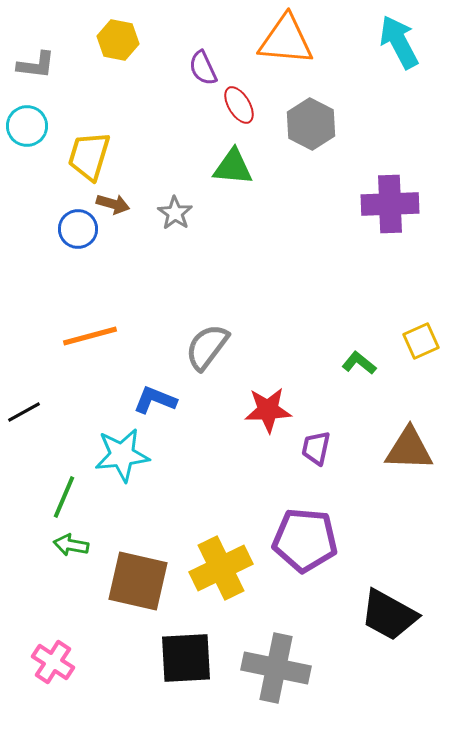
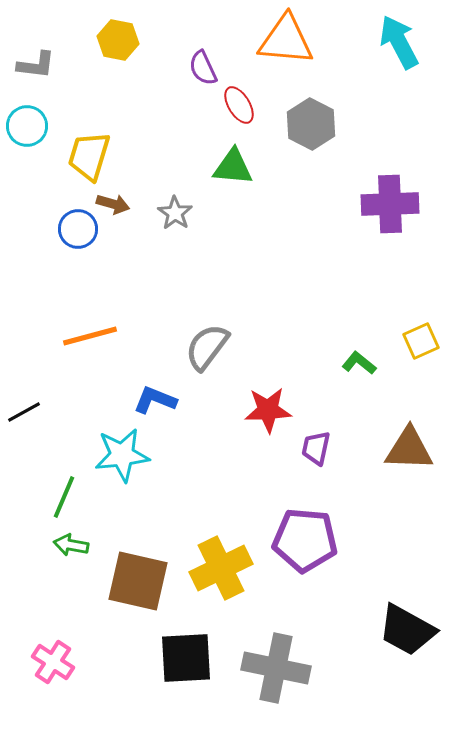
black trapezoid: moved 18 px right, 15 px down
